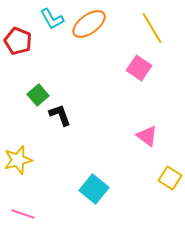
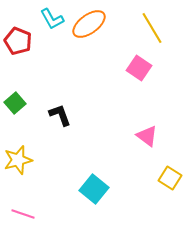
green square: moved 23 px left, 8 px down
